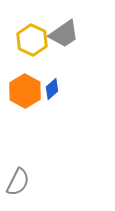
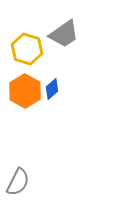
yellow hexagon: moved 5 px left, 9 px down; rotated 8 degrees counterclockwise
